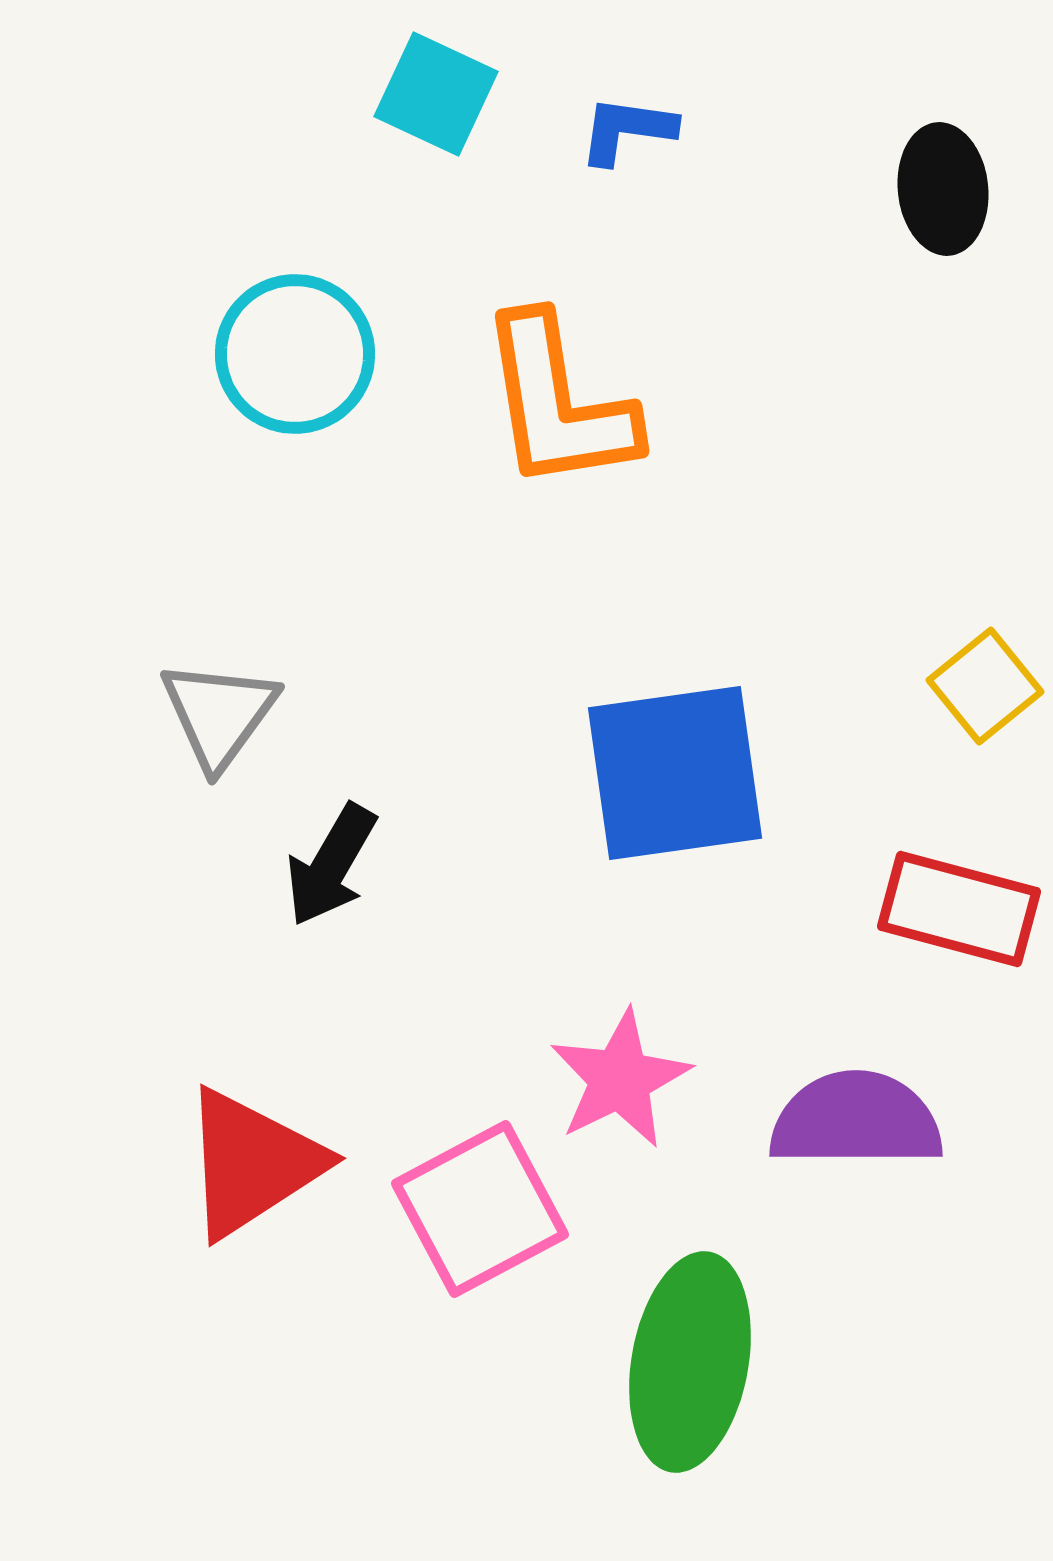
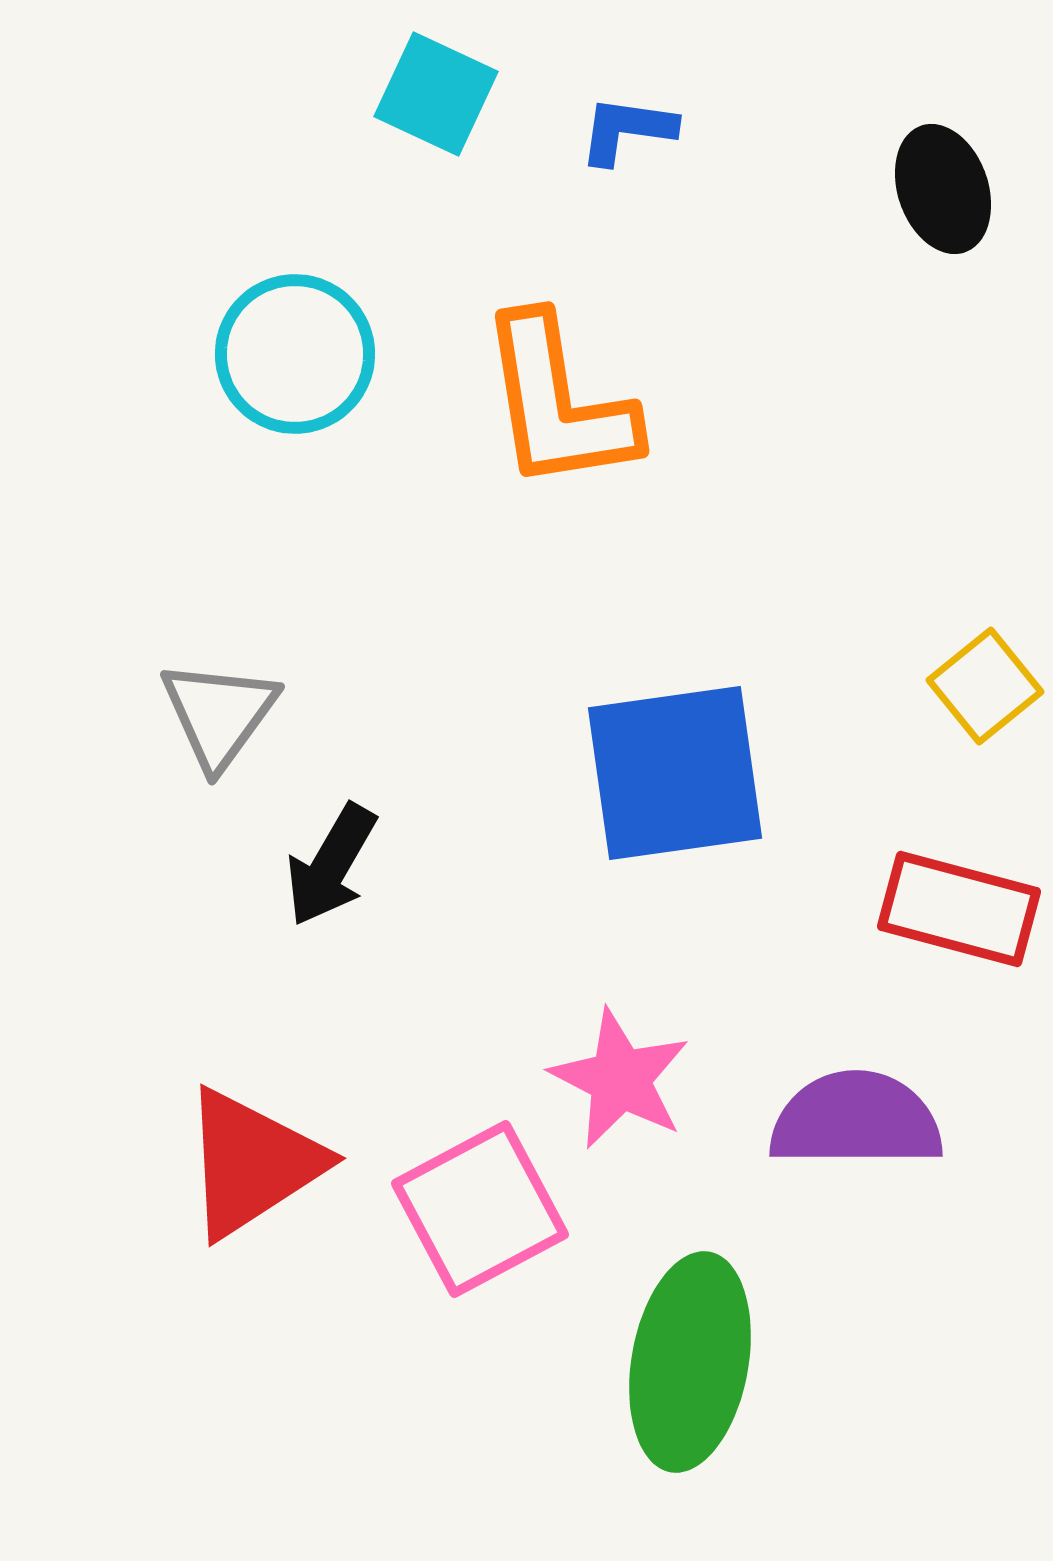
black ellipse: rotated 13 degrees counterclockwise
pink star: rotated 19 degrees counterclockwise
